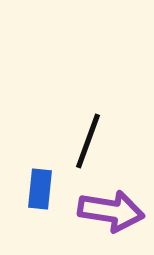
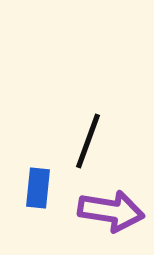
blue rectangle: moved 2 px left, 1 px up
